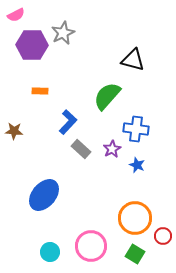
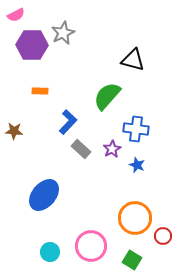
green square: moved 3 px left, 6 px down
